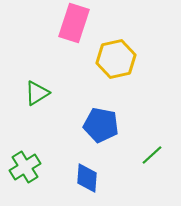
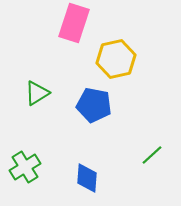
blue pentagon: moved 7 px left, 20 px up
